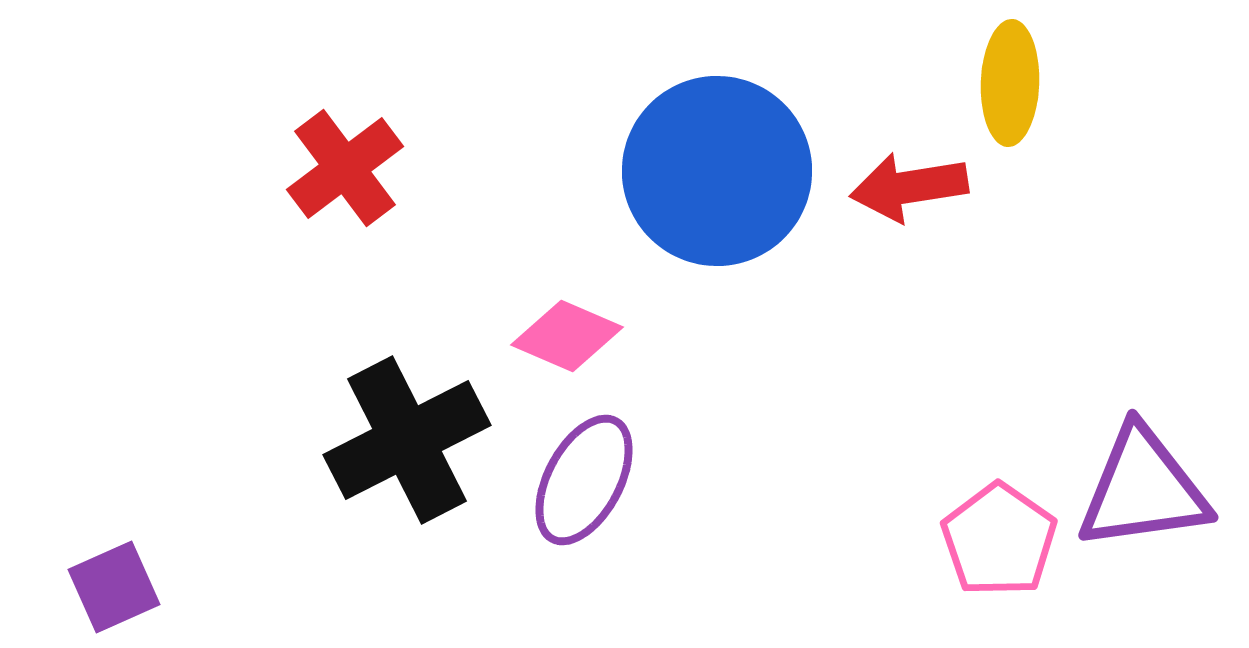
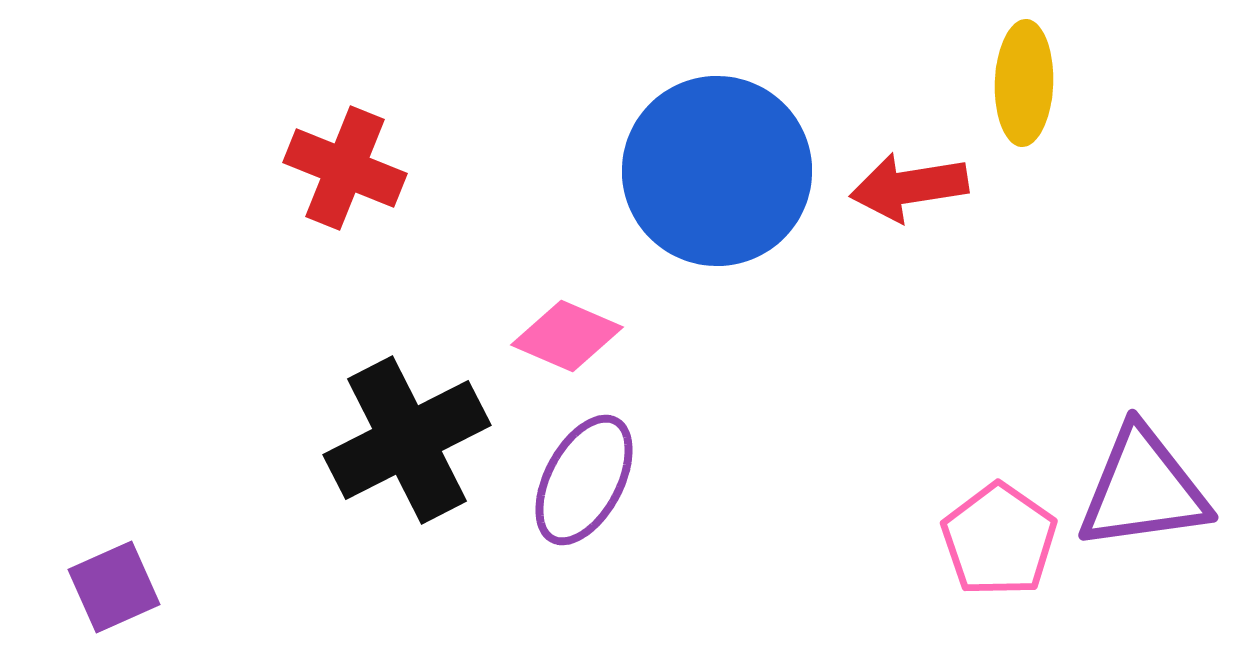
yellow ellipse: moved 14 px right
red cross: rotated 31 degrees counterclockwise
